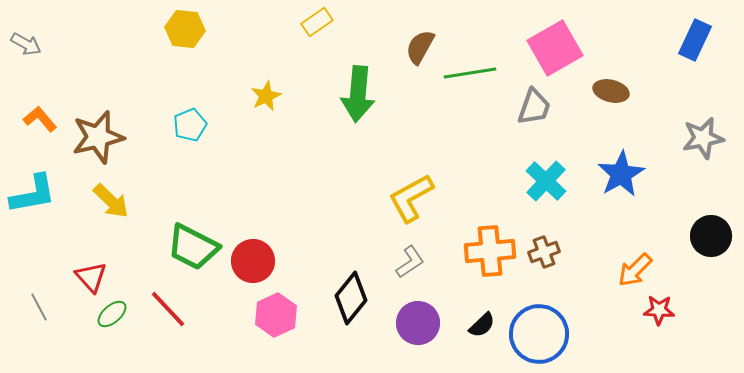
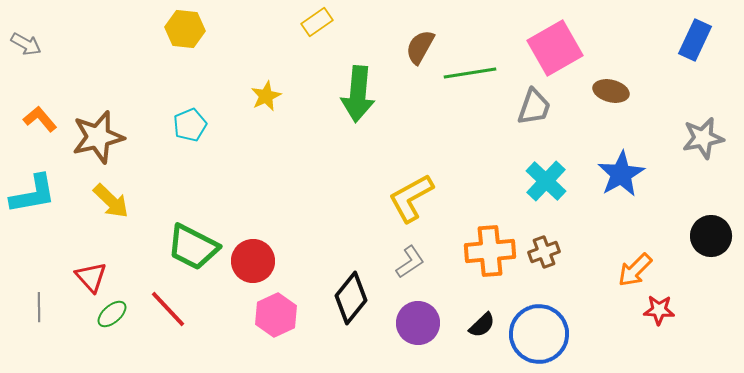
gray line: rotated 28 degrees clockwise
